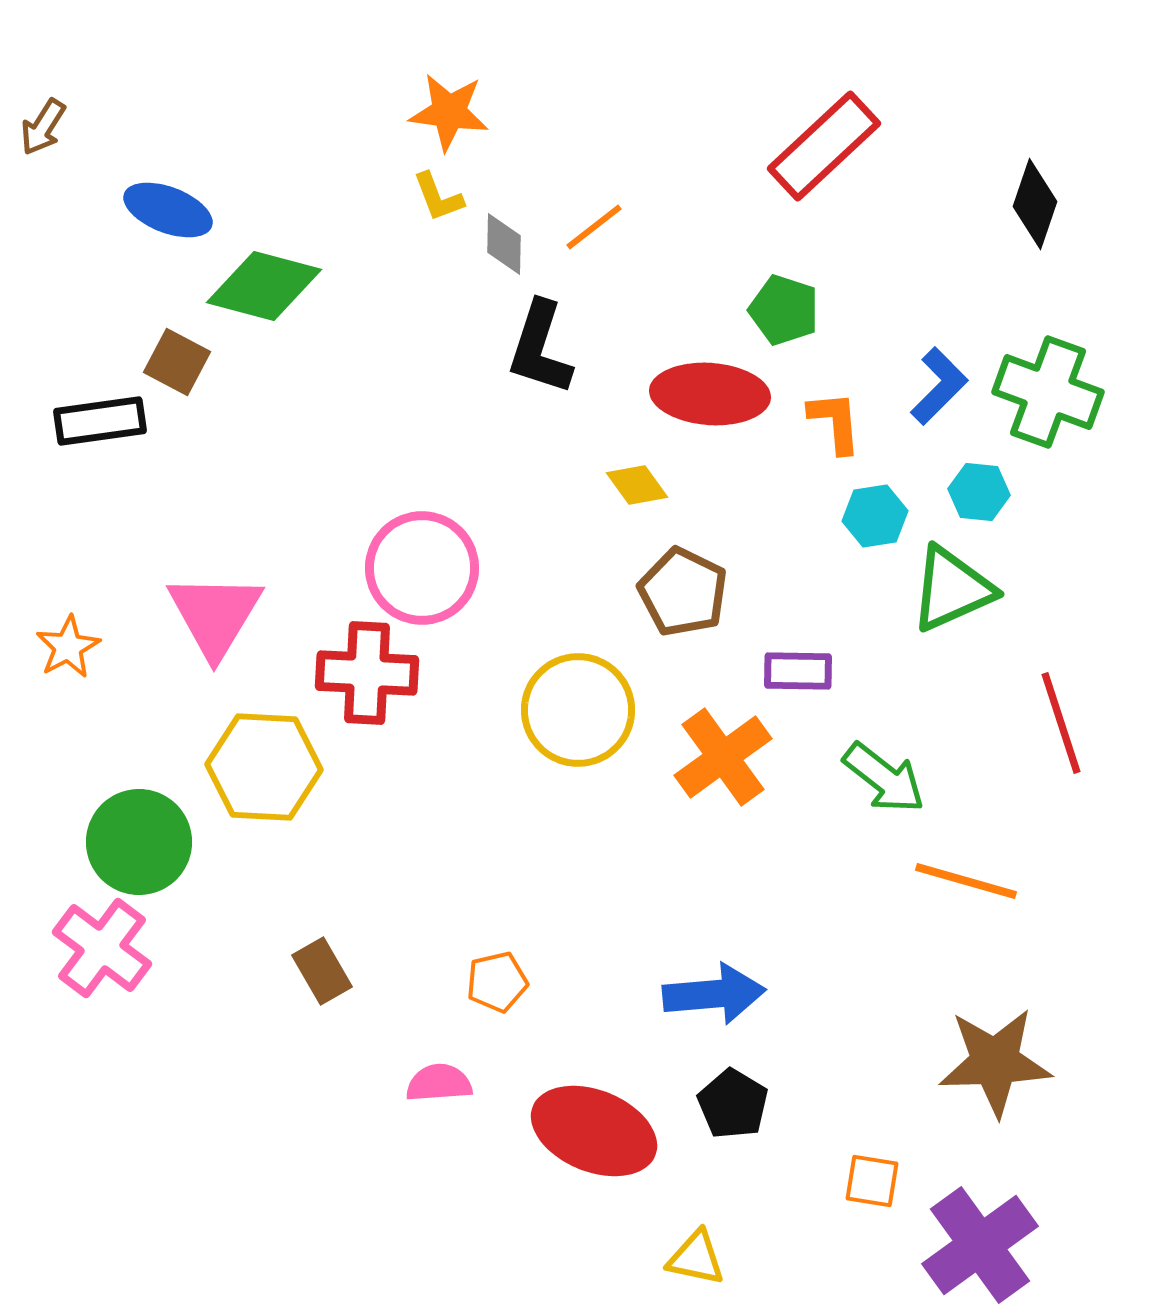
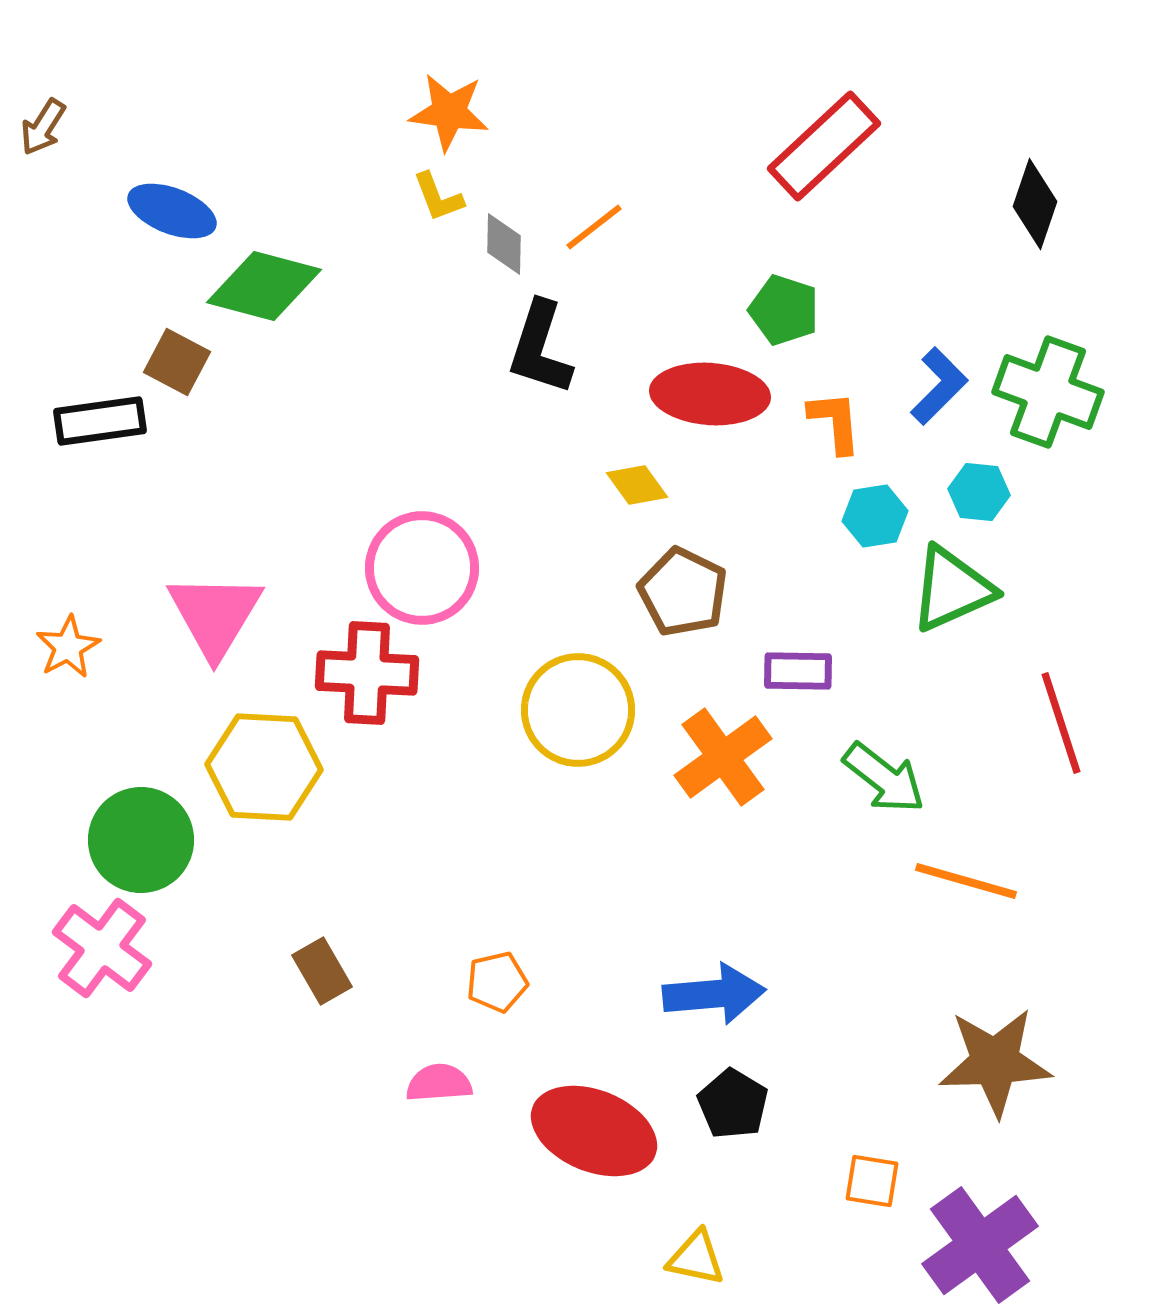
blue ellipse at (168, 210): moved 4 px right, 1 px down
green circle at (139, 842): moved 2 px right, 2 px up
